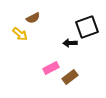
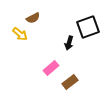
black square: moved 1 px right
black arrow: moved 1 px left; rotated 72 degrees counterclockwise
pink rectangle: rotated 14 degrees counterclockwise
brown rectangle: moved 5 px down
